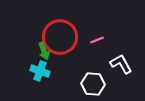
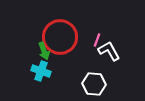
pink line: rotated 48 degrees counterclockwise
white L-shape: moved 12 px left, 13 px up
cyan cross: moved 1 px right
white hexagon: moved 1 px right
